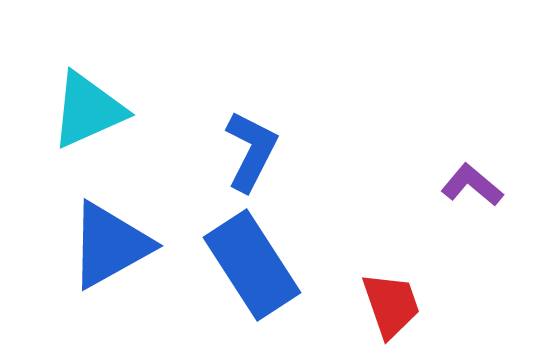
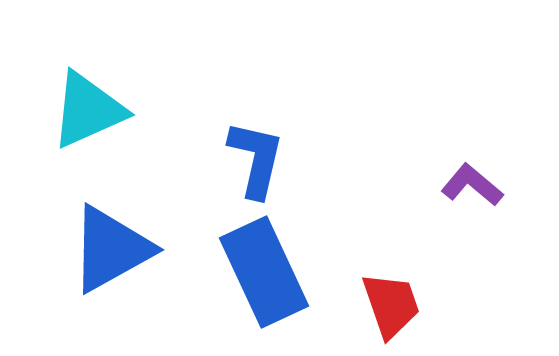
blue L-shape: moved 5 px right, 8 px down; rotated 14 degrees counterclockwise
blue triangle: moved 1 px right, 4 px down
blue rectangle: moved 12 px right, 7 px down; rotated 8 degrees clockwise
